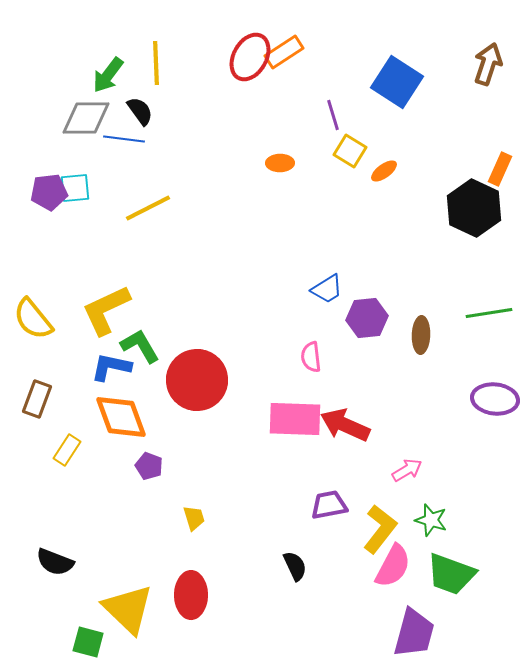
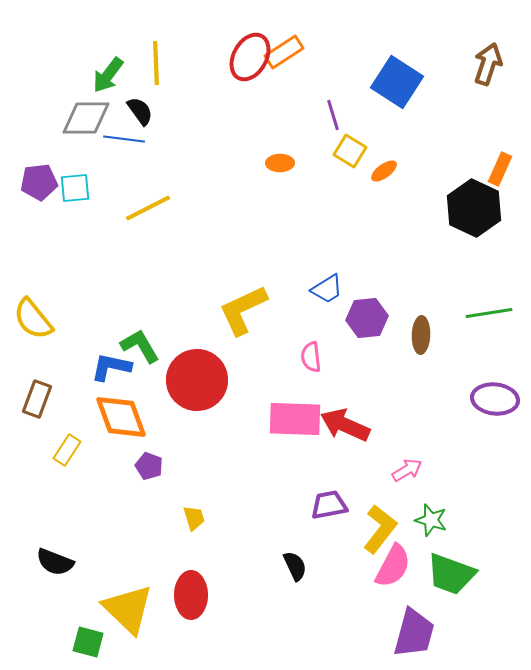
purple pentagon at (49, 192): moved 10 px left, 10 px up
yellow L-shape at (106, 310): moved 137 px right
